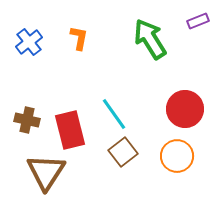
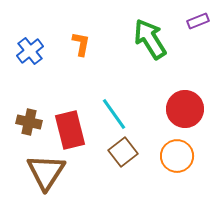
orange L-shape: moved 2 px right, 6 px down
blue cross: moved 1 px right, 9 px down
brown cross: moved 2 px right, 2 px down
